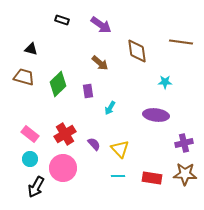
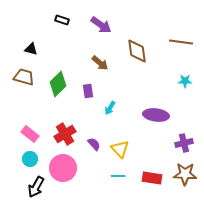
cyan star: moved 20 px right, 1 px up
